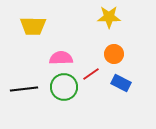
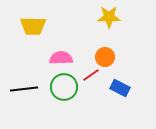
orange circle: moved 9 px left, 3 px down
red line: moved 1 px down
blue rectangle: moved 1 px left, 5 px down
